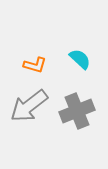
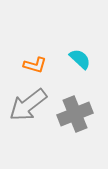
gray arrow: moved 1 px left, 1 px up
gray cross: moved 2 px left, 3 px down
